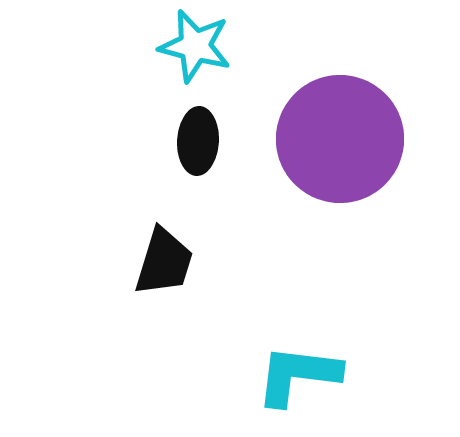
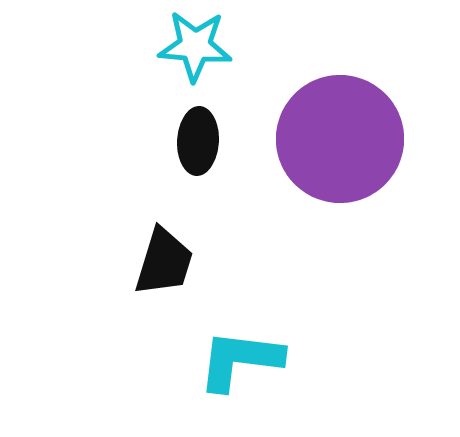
cyan star: rotated 10 degrees counterclockwise
cyan L-shape: moved 58 px left, 15 px up
